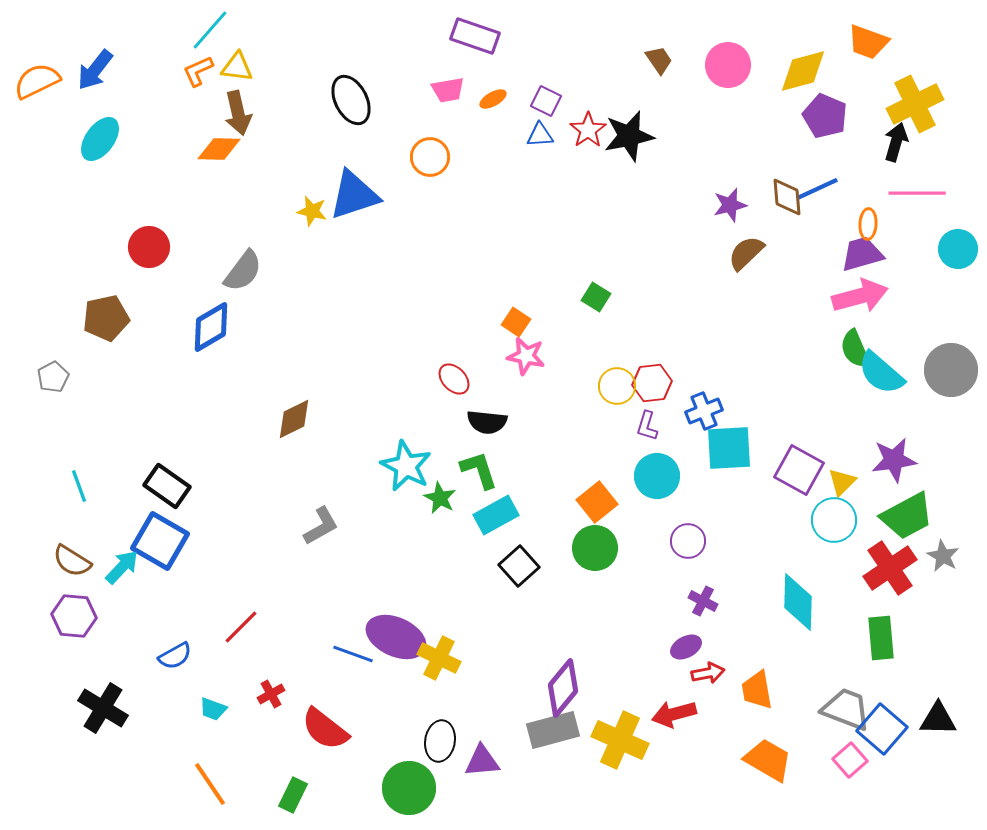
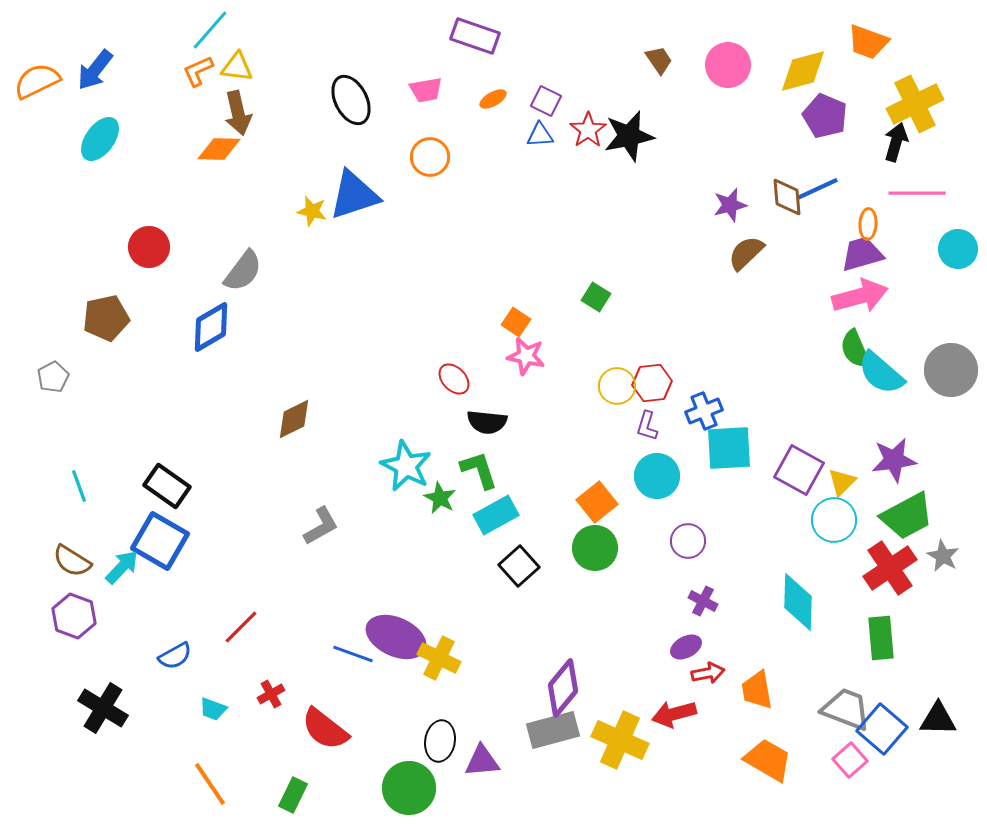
pink trapezoid at (448, 90): moved 22 px left
purple hexagon at (74, 616): rotated 15 degrees clockwise
